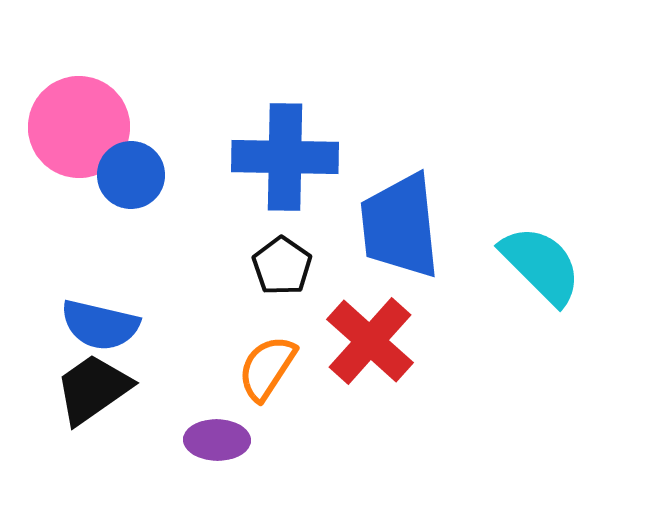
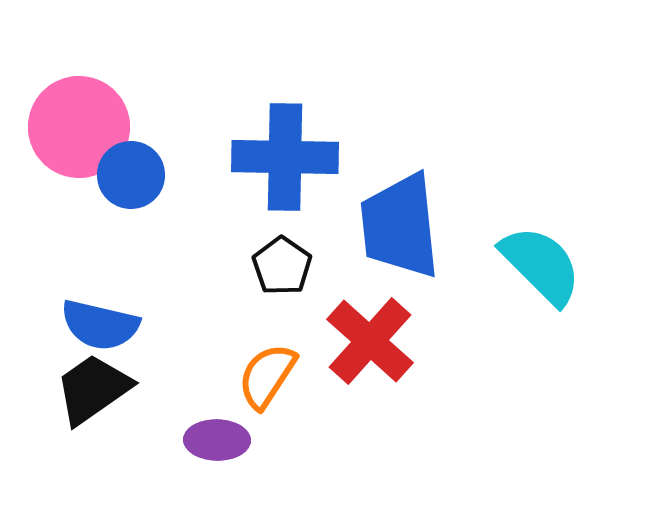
orange semicircle: moved 8 px down
